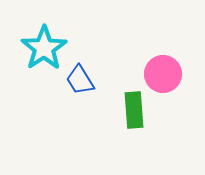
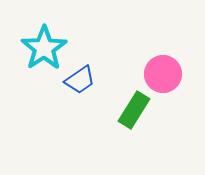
blue trapezoid: rotated 92 degrees counterclockwise
green rectangle: rotated 36 degrees clockwise
